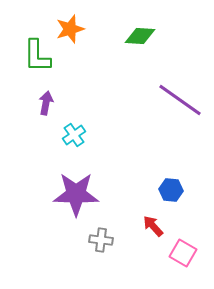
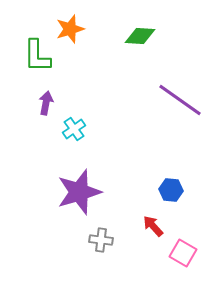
cyan cross: moved 6 px up
purple star: moved 3 px right, 2 px up; rotated 18 degrees counterclockwise
